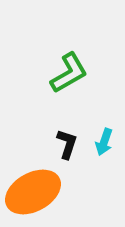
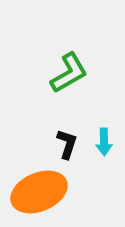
cyan arrow: rotated 20 degrees counterclockwise
orange ellipse: moved 6 px right; rotated 6 degrees clockwise
